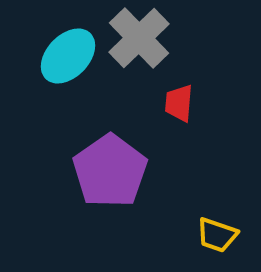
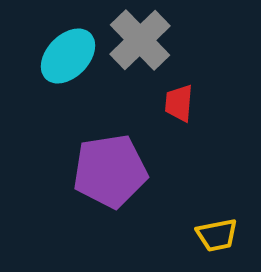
gray cross: moved 1 px right, 2 px down
purple pentagon: rotated 26 degrees clockwise
yellow trapezoid: rotated 30 degrees counterclockwise
